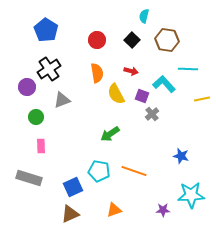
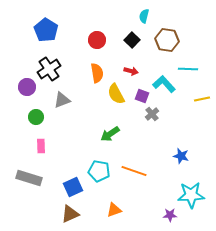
purple star: moved 7 px right, 5 px down
